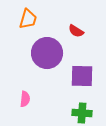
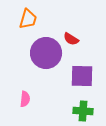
red semicircle: moved 5 px left, 8 px down
purple circle: moved 1 px left
green cross: moved 1 px right, 2 px up
